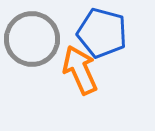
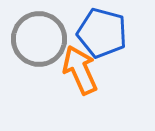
gray circle: moved 7 px right
